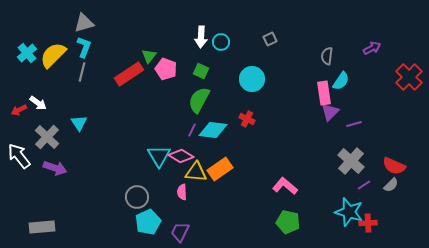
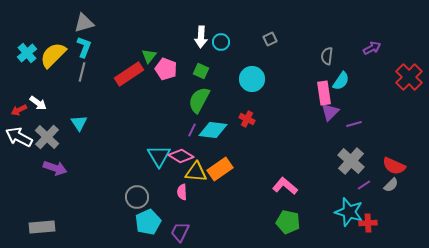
white arrow at (19, 156): moved 19 px up; rotated 24 degrees counterclockwise
